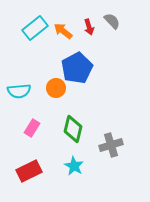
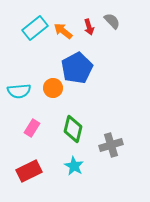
orange circle: moved 3 px left
